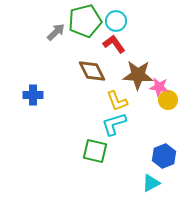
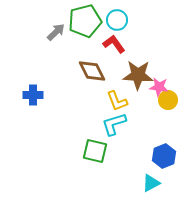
cyan circle: moved 1 px right, 1 px up
